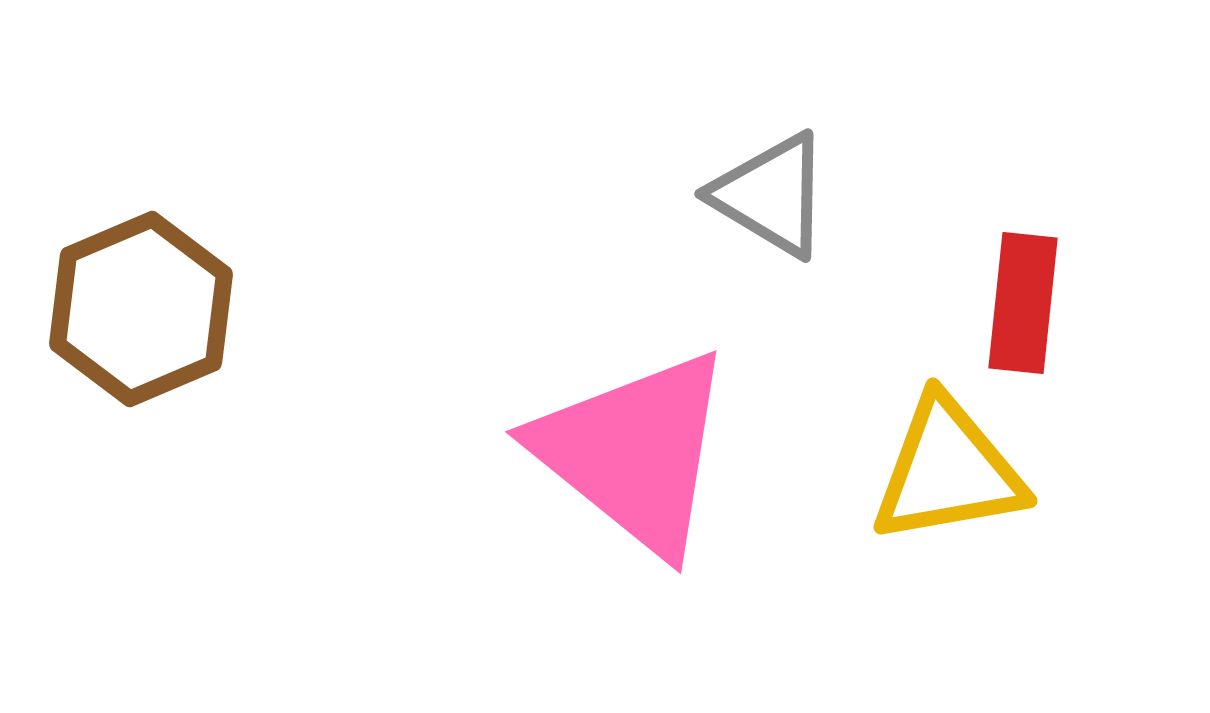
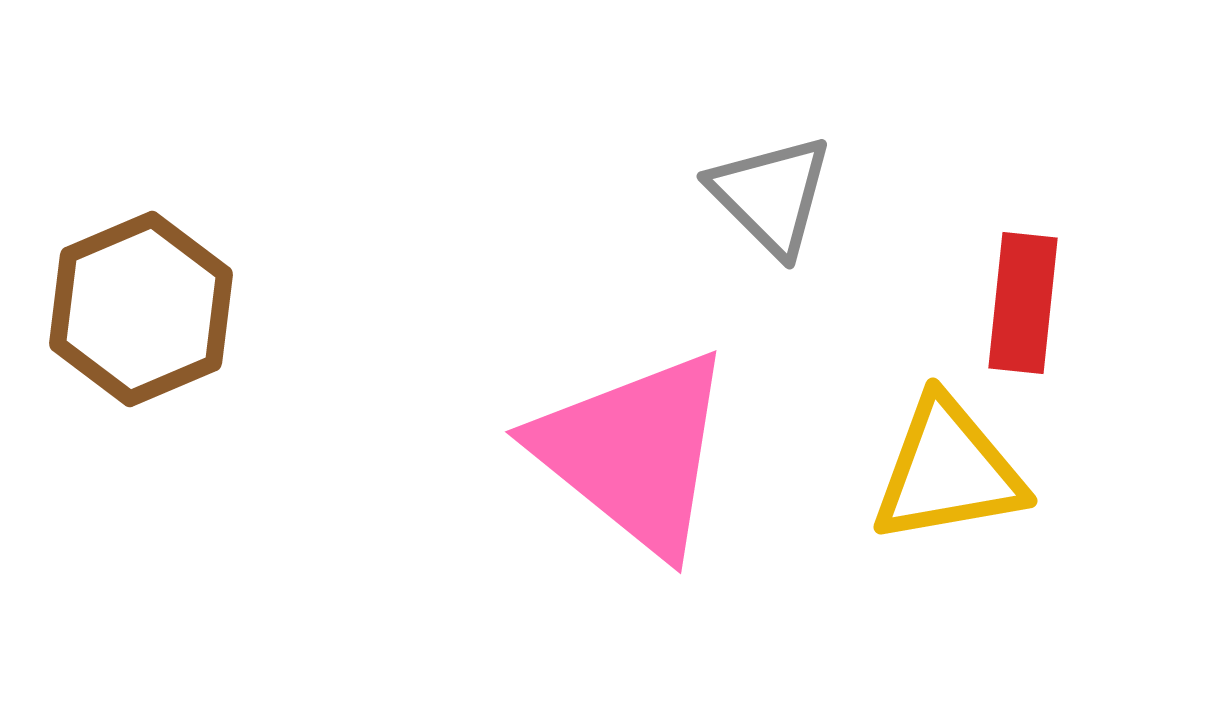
gray triangle: rotated 14 degrees clockwise
